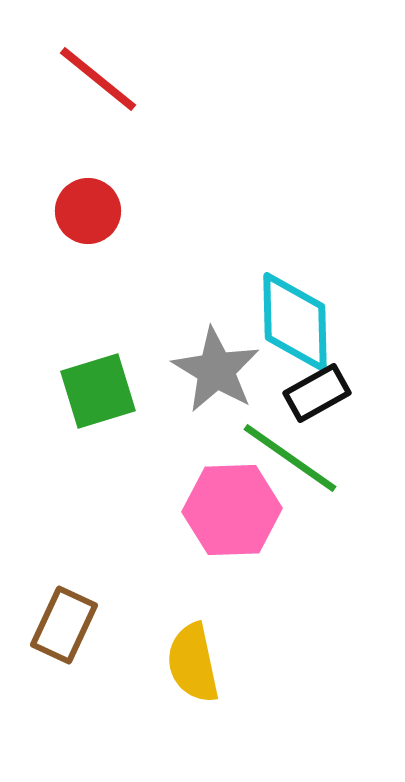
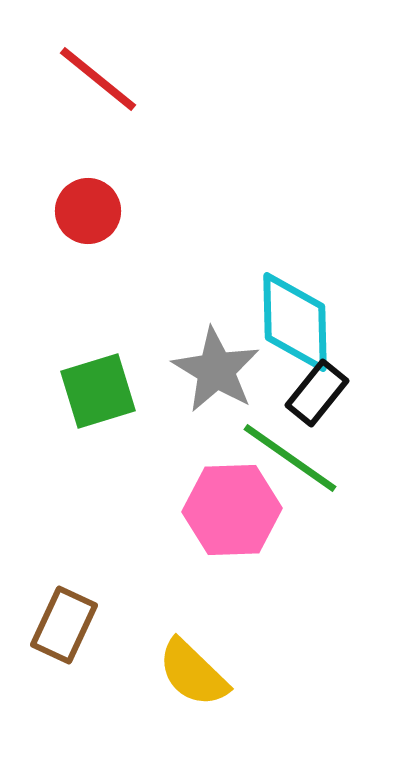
black rectangle: rotated 22 degrees counterclockwise
yellow semicircle: moved 10 px down; rotated 34 degrees counterclockwise
